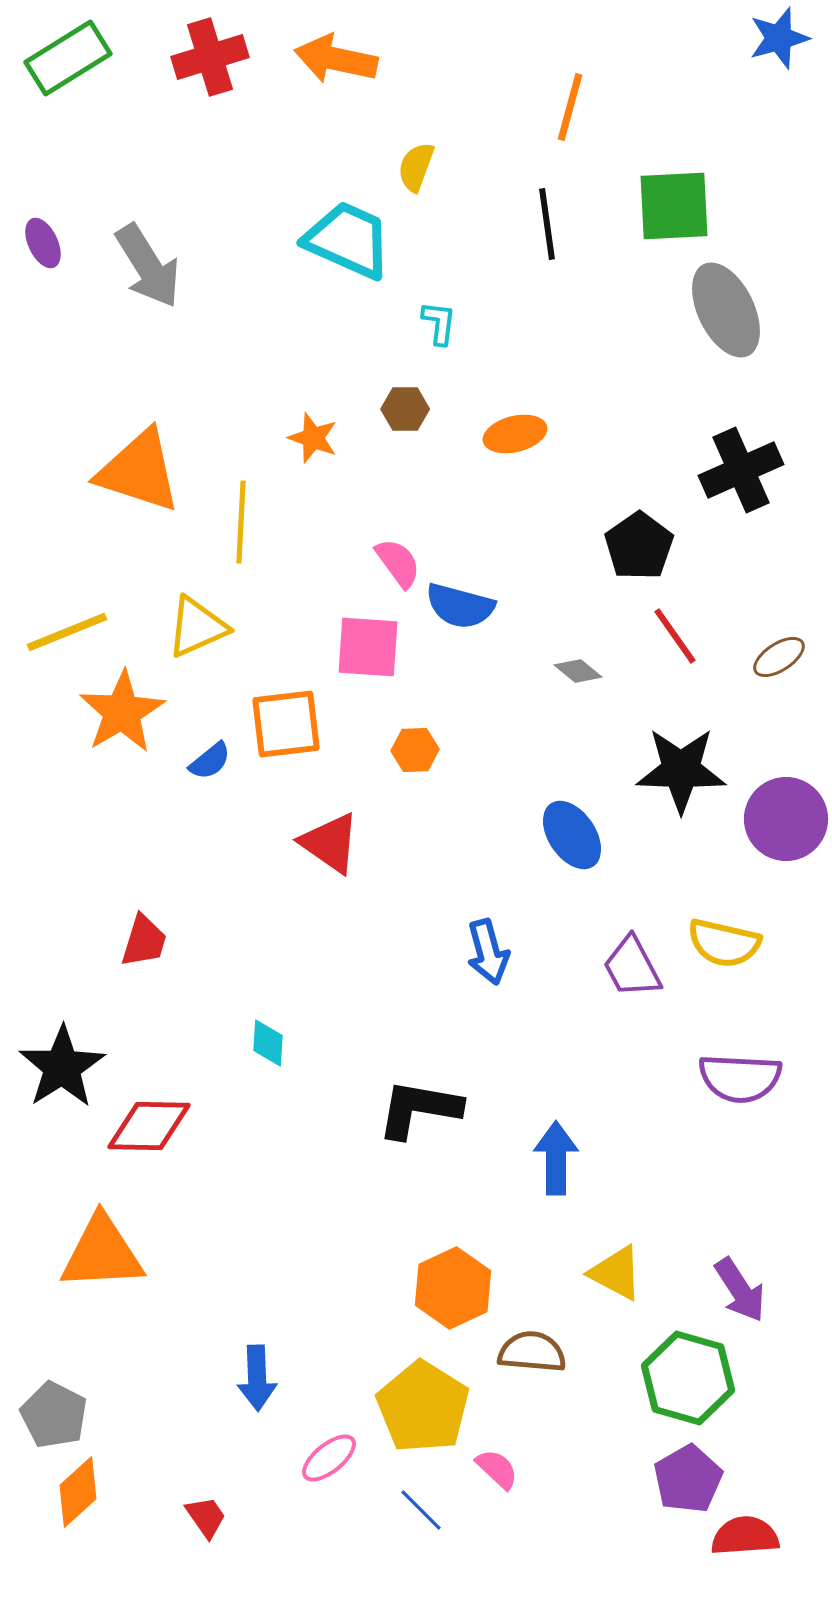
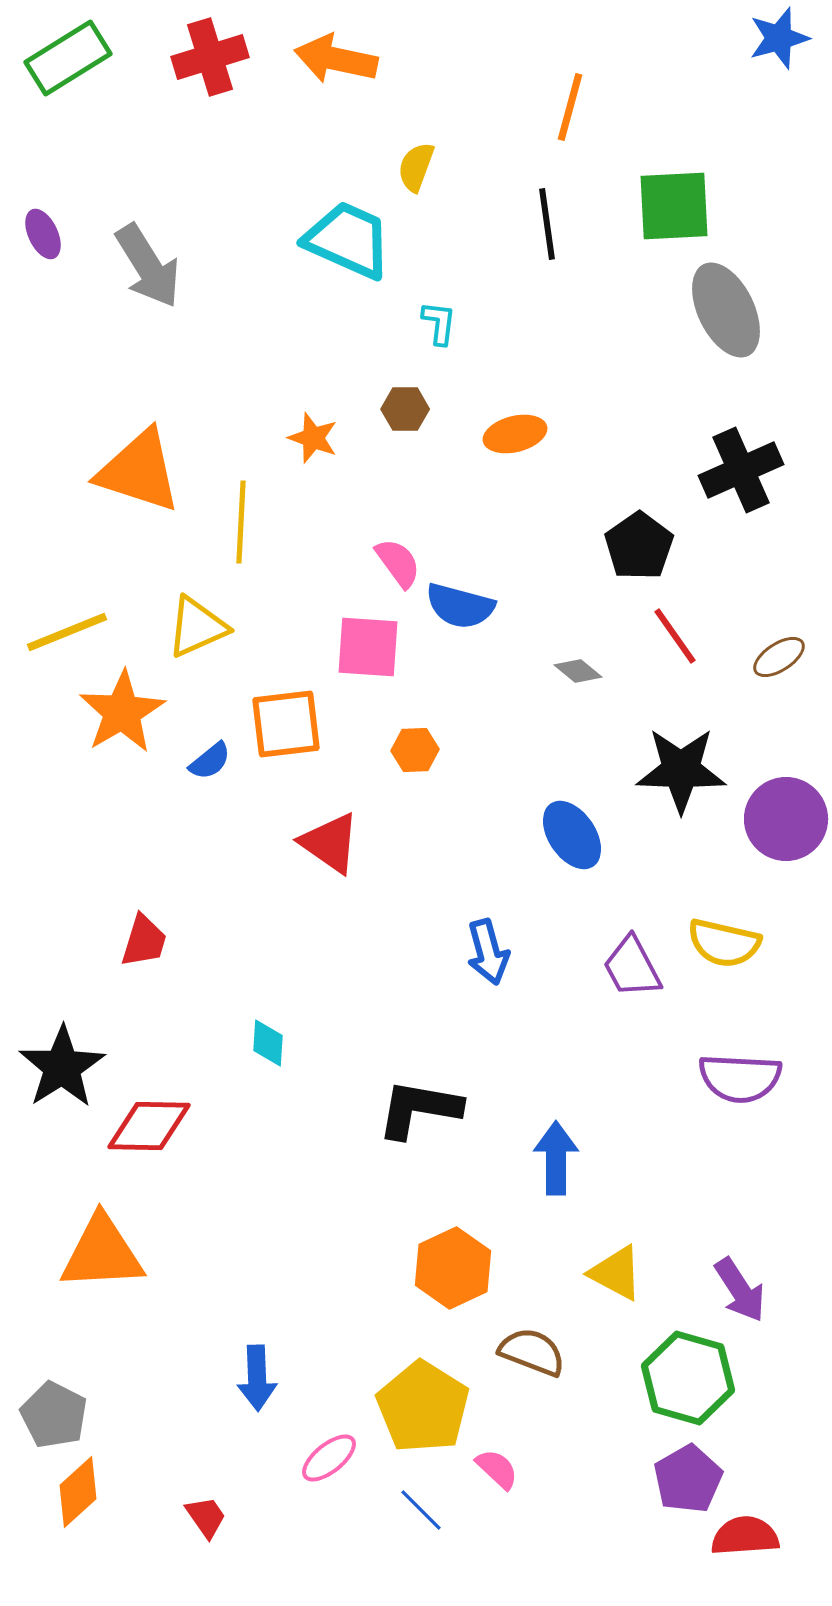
purple ellipse at (43, 243): moved 9 px up
orange hexagon at (453, 1288): moved 20 px up
brown semicircle at (532, 1352): rotated 16 degrees clockwise
